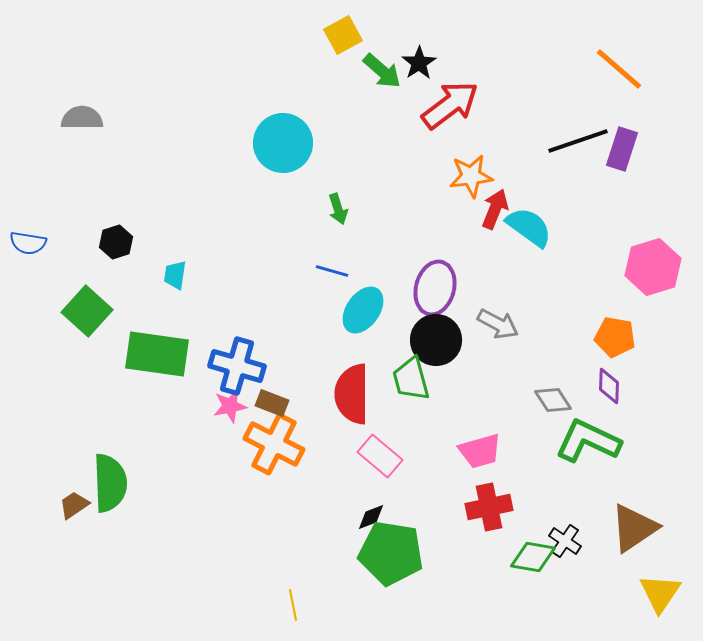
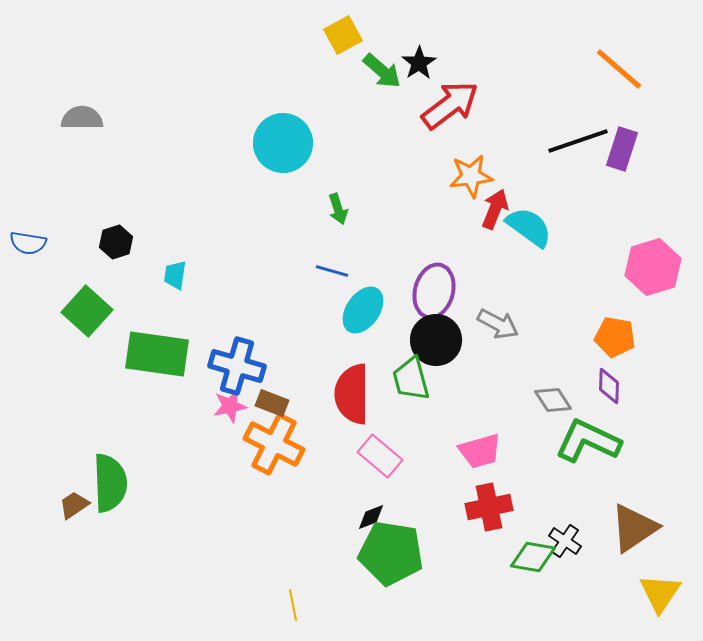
purple ellipse at (435, 288): moved 1 px left, 3 px down
